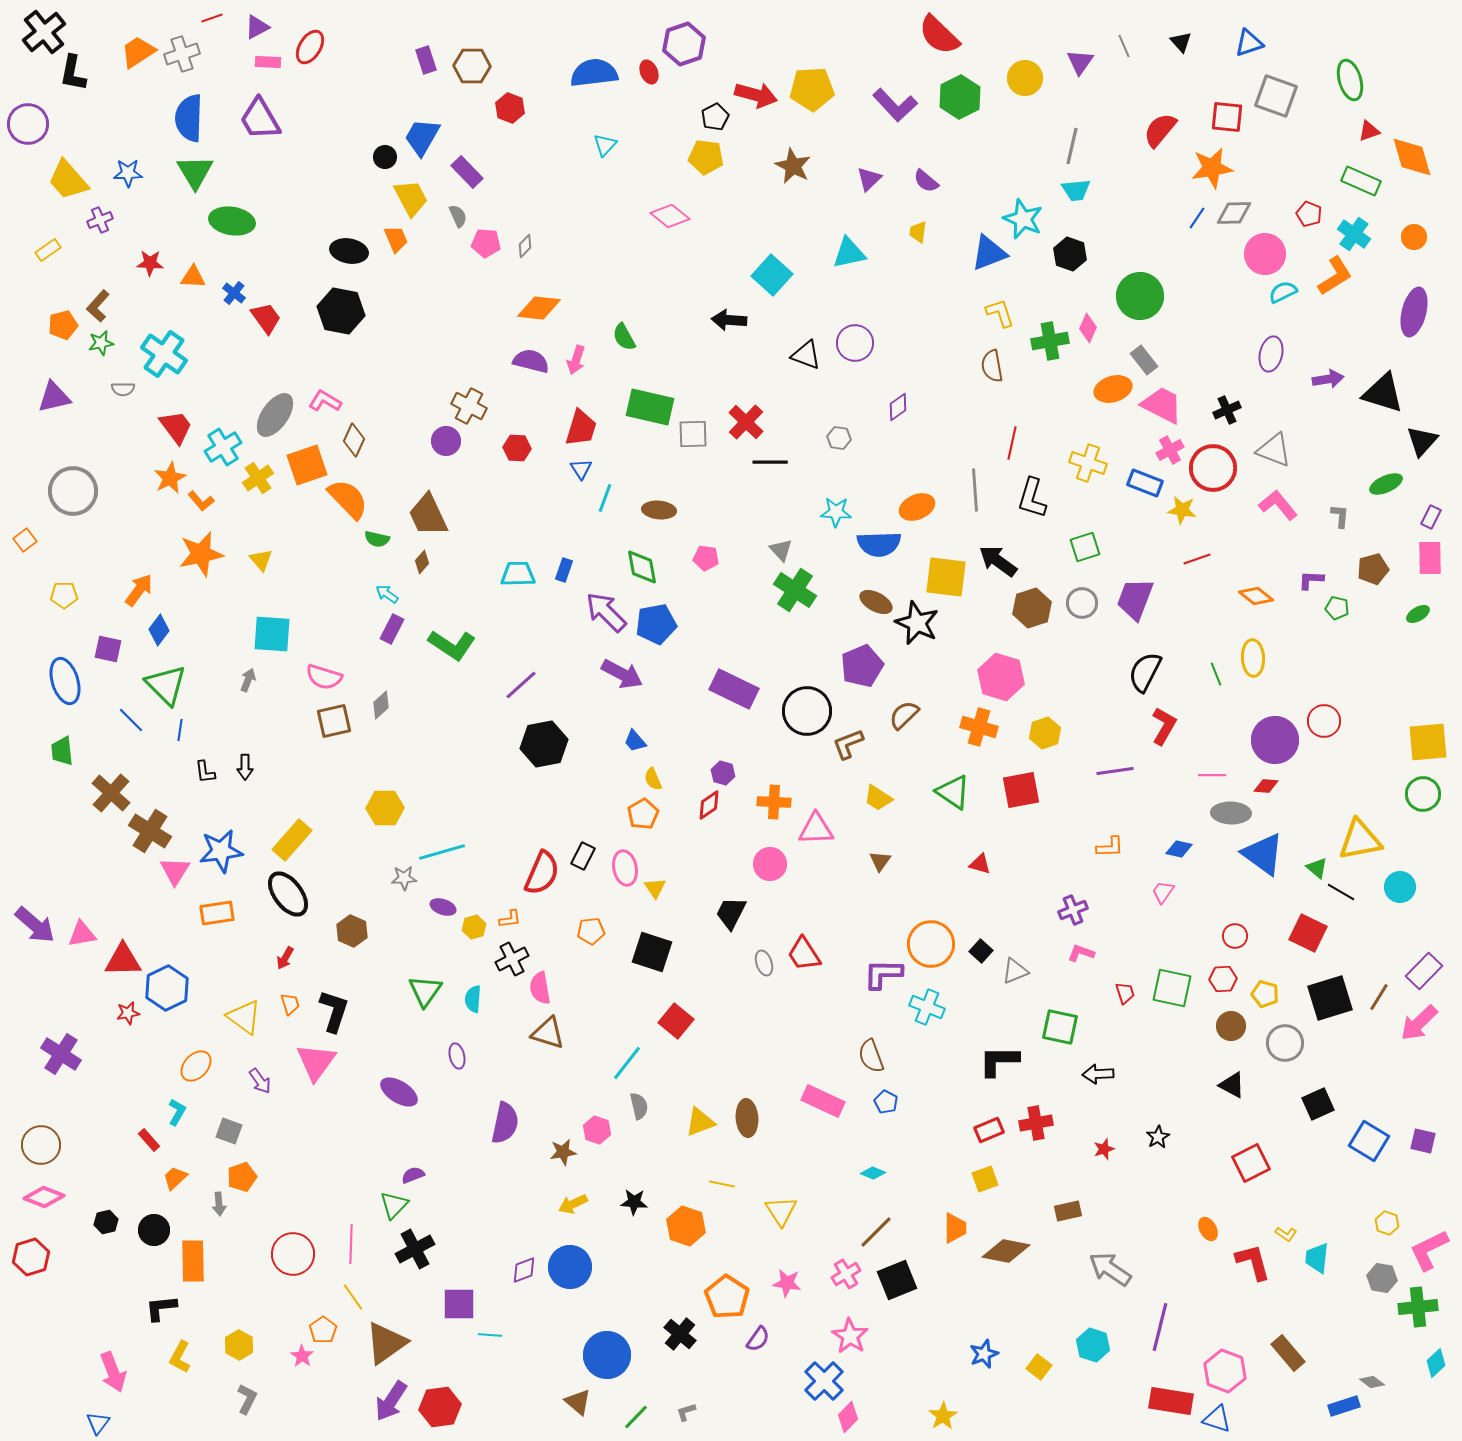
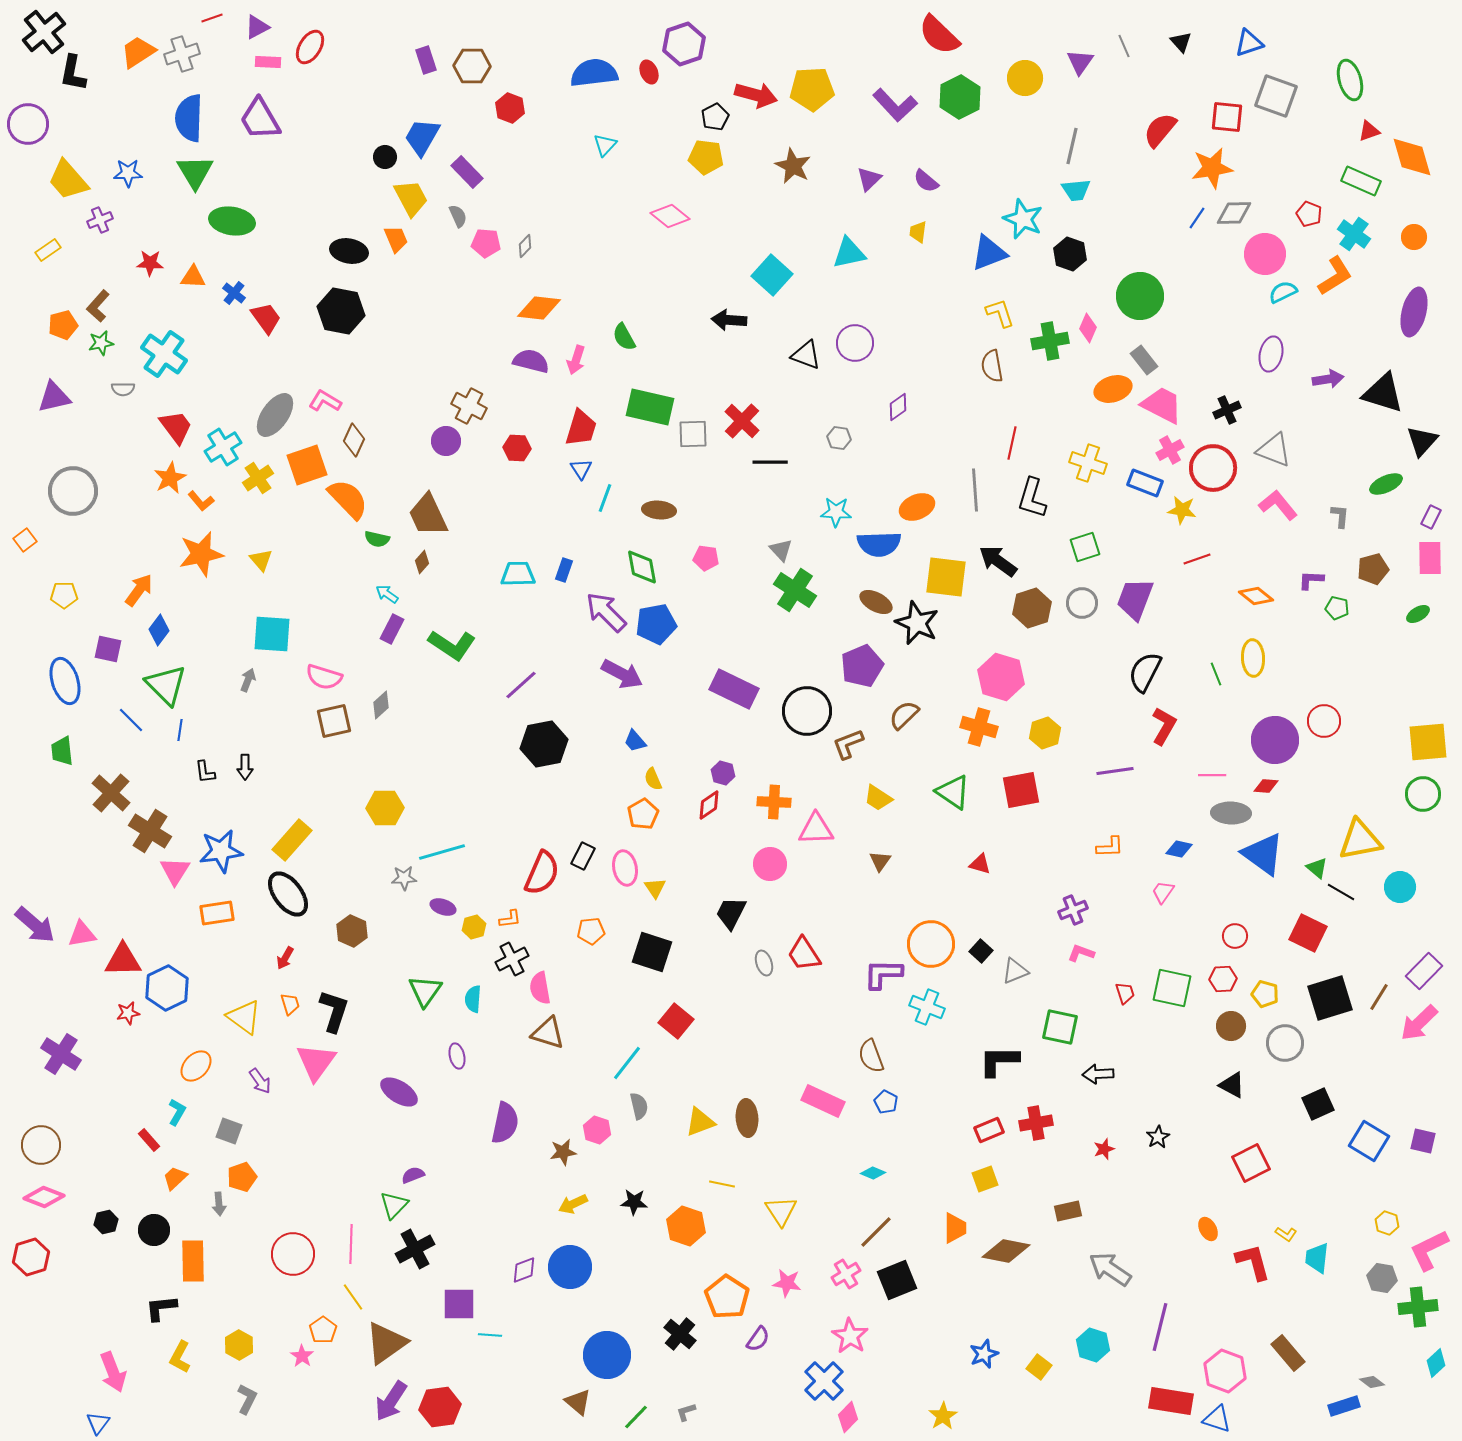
red cross at (746, 422): moved 4 px left, 1 px up
